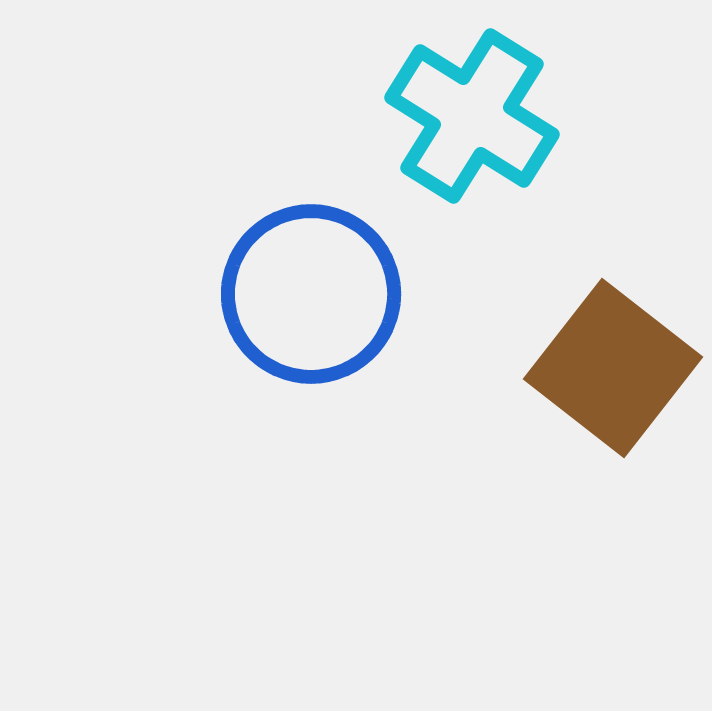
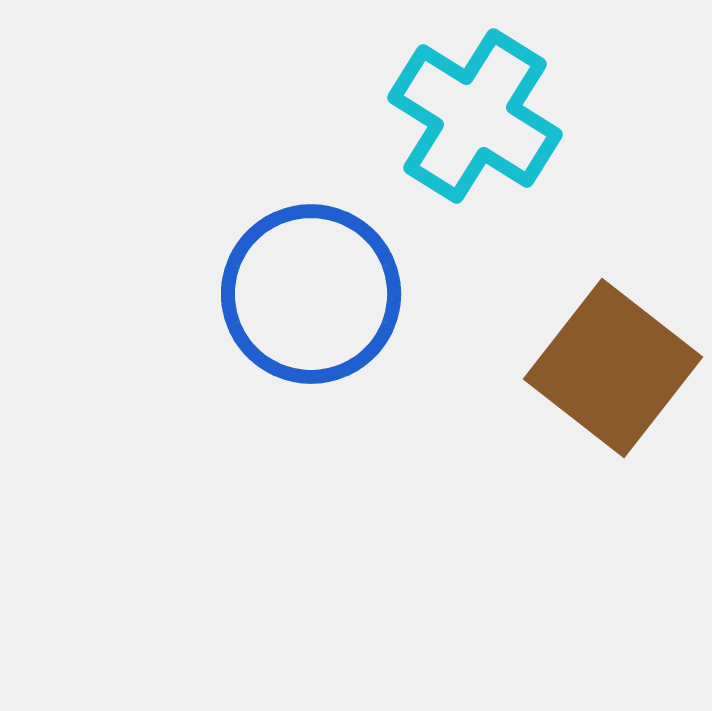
cyan cross: moved 3 px right
